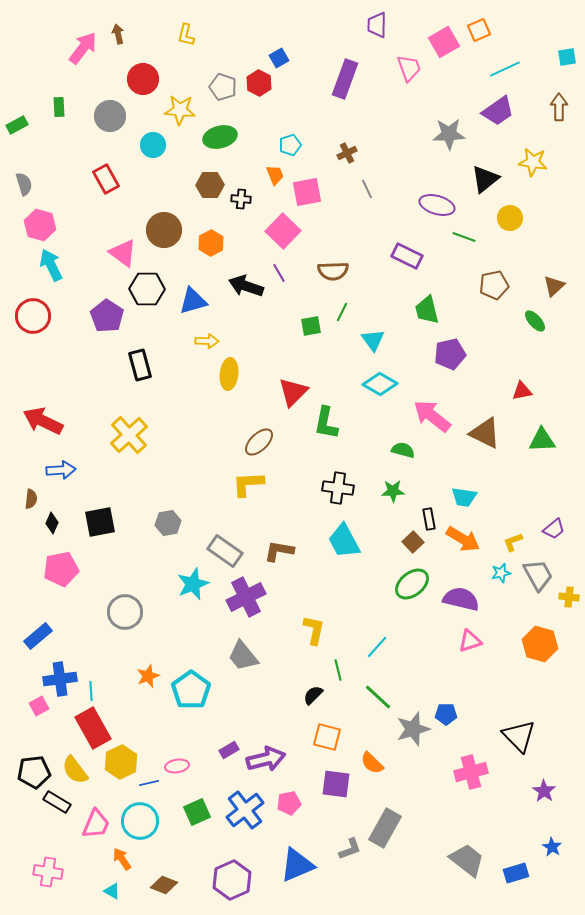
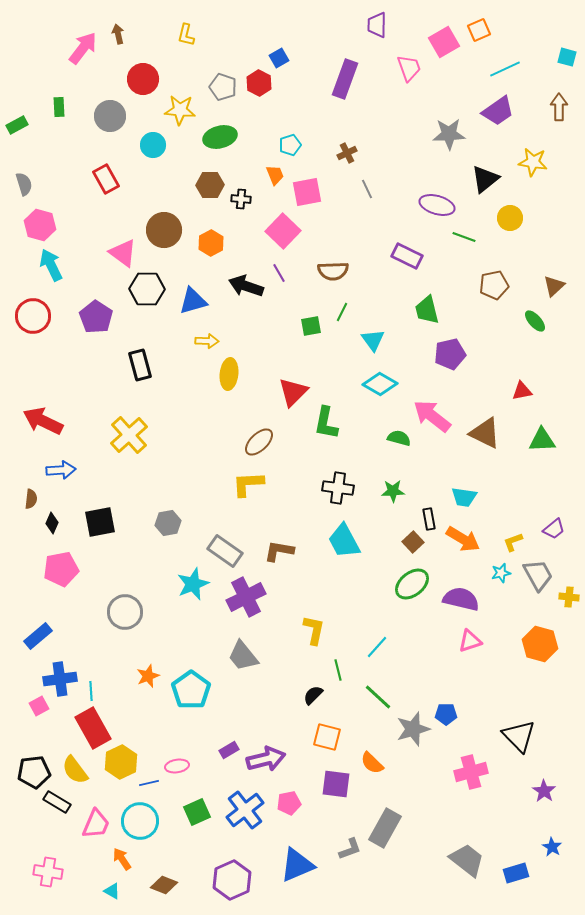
cyan square at (567, 57): rotated 24 degrees clockwise
purple pentagon at (107, 316): moved 11 px left, 1 px down
green semicircle at (403, 450): moved 4 px left, 12 px up
